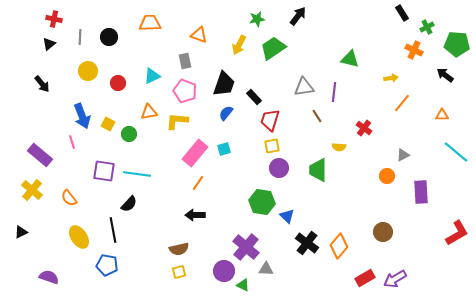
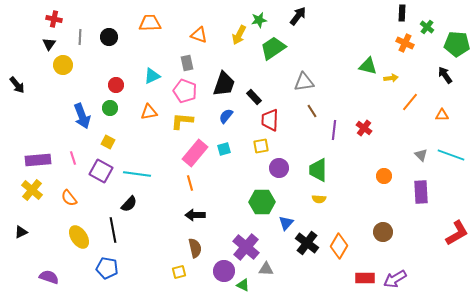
black rectangle at (402, 13): rotated 35 degrees clockwise
green star at (257, 19): moved 2 px right, 1 px down
green cross at (427, 27): rotated 24 degrees counterclockwise
black triangle at (49, 44): rotated 16 degrees counterclockwise
yellow arrow at (239, 45): moved 10 px up
orange cross at (414, 50): moved 9 px left, 7 px up
green triangle at (350, 59): moved 18 px right, 7 px down
gray rectangle at (185, 61): moved 2 px right, 2 px down
yellow circle at (88, 71): moved 25 px left, 6 px up
black arrow at (445, 75): rotated 18 degrees clockwise
red circle at (118, 83): moved 2 px left, 2 px down
black arrow at (42, 84): moved 25 px left, 1 px down
gray triangle at (304, 87): moved 5 px up
purple line at (334, 92): moved 38 px down
orange line at (402, 103): moved 8 px right, 1 px up
blue semicircle at (226, 113): moved 3 px down
brown line at (317, 116): moved 5 px left, 5 px up
red trapezoid at (270, 120): rotated 15 degrees counterclockwise
yellow L-shape at (177, 121): moved 5 px right
yellow square at (108, 124): moved 18 px down
green circle at (129, 134): moved 19 px left, 26 px up
pink line at (72, 142): moved 1 px right, 16 px down
yellow square at (272, 146): moved 11 px left
yellow semicircle at (339, 147): moved 20 px left, 52 px down
cyan line at (456, 152): moved 5 px left, 3 px down; rotated 20 degrees counterclockwise
purple rectangle at (40, 155): moved 2 px left, 5 px down; rotated 45 degrees counterclockwise
gray triangle at (403, 155): moved 18 px right; rotated 48 degrees counterclockwise
purple square at (104, 171): moved 3 px left; rotated 20 degrees clockwise
orange circle at (387, 176): moved 3 px left
orange line at (198, 183): moved 8 px left; rotated 49 degrees counterclockwise
green hexagon at (262, 202): rotated 10 degrees counterclockwise
blue triangle at (287, 216): moved 1 px left, 7 px down; rotated 28 degrees clockwise
orange diamond at (339, 246): rotated 10 degrees counterclockwise
brown semicircle at (179, 249): moved 16 px right, 1 px up; rotated 90 degrees counterclockwise
blue pentagon at (107, 265): moved 3 px down
red rectangle at (365, 278): rotated 30 degrees clockwise
